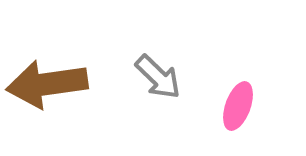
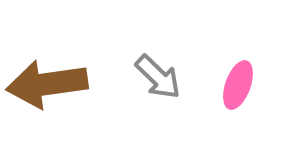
pink ellipse: moved 21 px up
